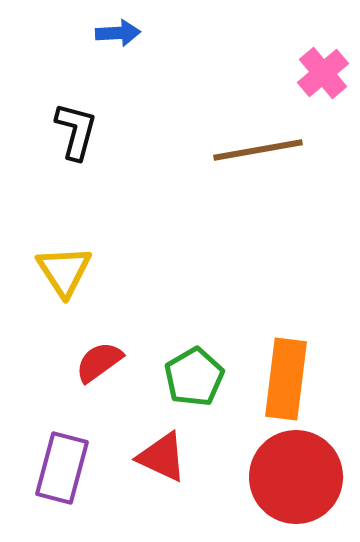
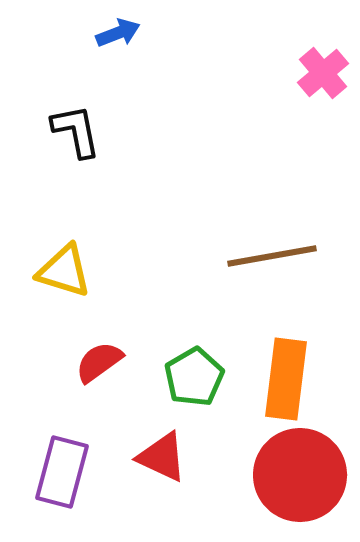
blue arrow: rotated 18 degrees counterclockwise
black L-shape: rotated 26 degrees counterclockwise
brown line: moved 14 px right, 106 px down
yellow triangle: rotated 40 degrees counterclockwise
purple rectangle: moved 4 px down
red circle: moved 4 px right, 2 px up
